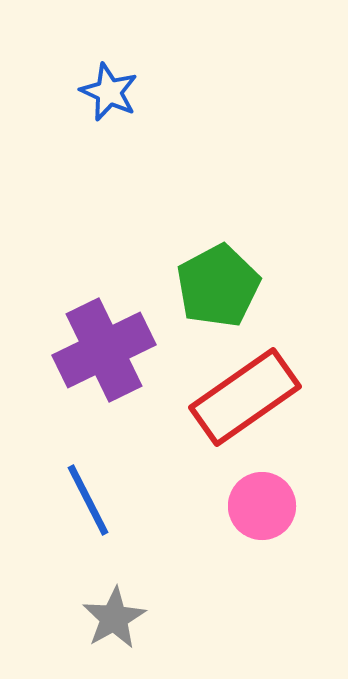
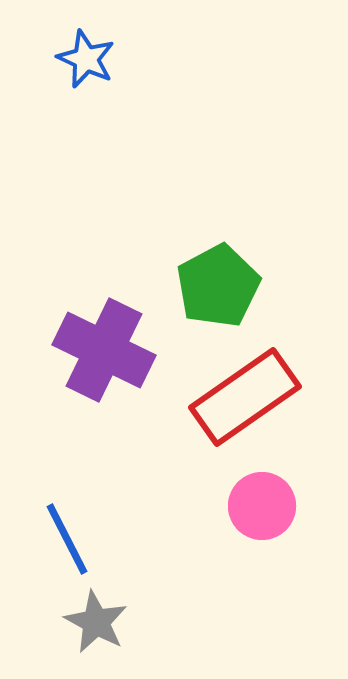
blue star: moved 23 px left, 33 px up
purple cross: rotated 38 degrees counterclockwise
blue line: moved 21 px left, 39 px down
gray star: moved 18 px left, 4 px down; rotated 14 degrees counterclockwise
